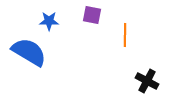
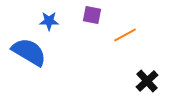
orange line: rotated 60 degrees clockwise
black cross: rotated 20 degrees clockwise
